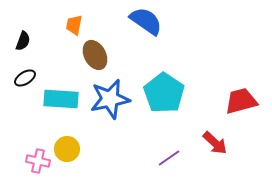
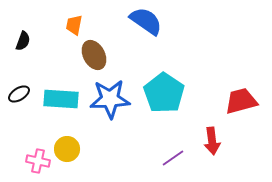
brown ellipse: moved 1 px left
black ellipse: moved 6 px left, 16 px down
blue star: rotated 9 degrees clockwise
red arrow: moved 3 px left, 2 px up; rotated 40 degrees clockwise
purple line: moved 4 px right
